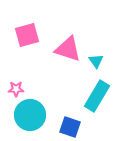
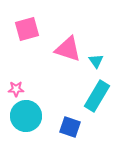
pink square: moved 6 px up
cyan circle: moved 4 px left, 1 px down
